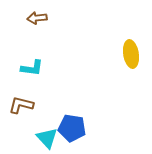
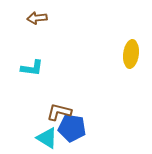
yellow ellipse: rotated 16 degrees clockwise
brown L-shape: moved 38 px right, 7 px down
cyan triangle: rotated 15 degrees counterclockwise
